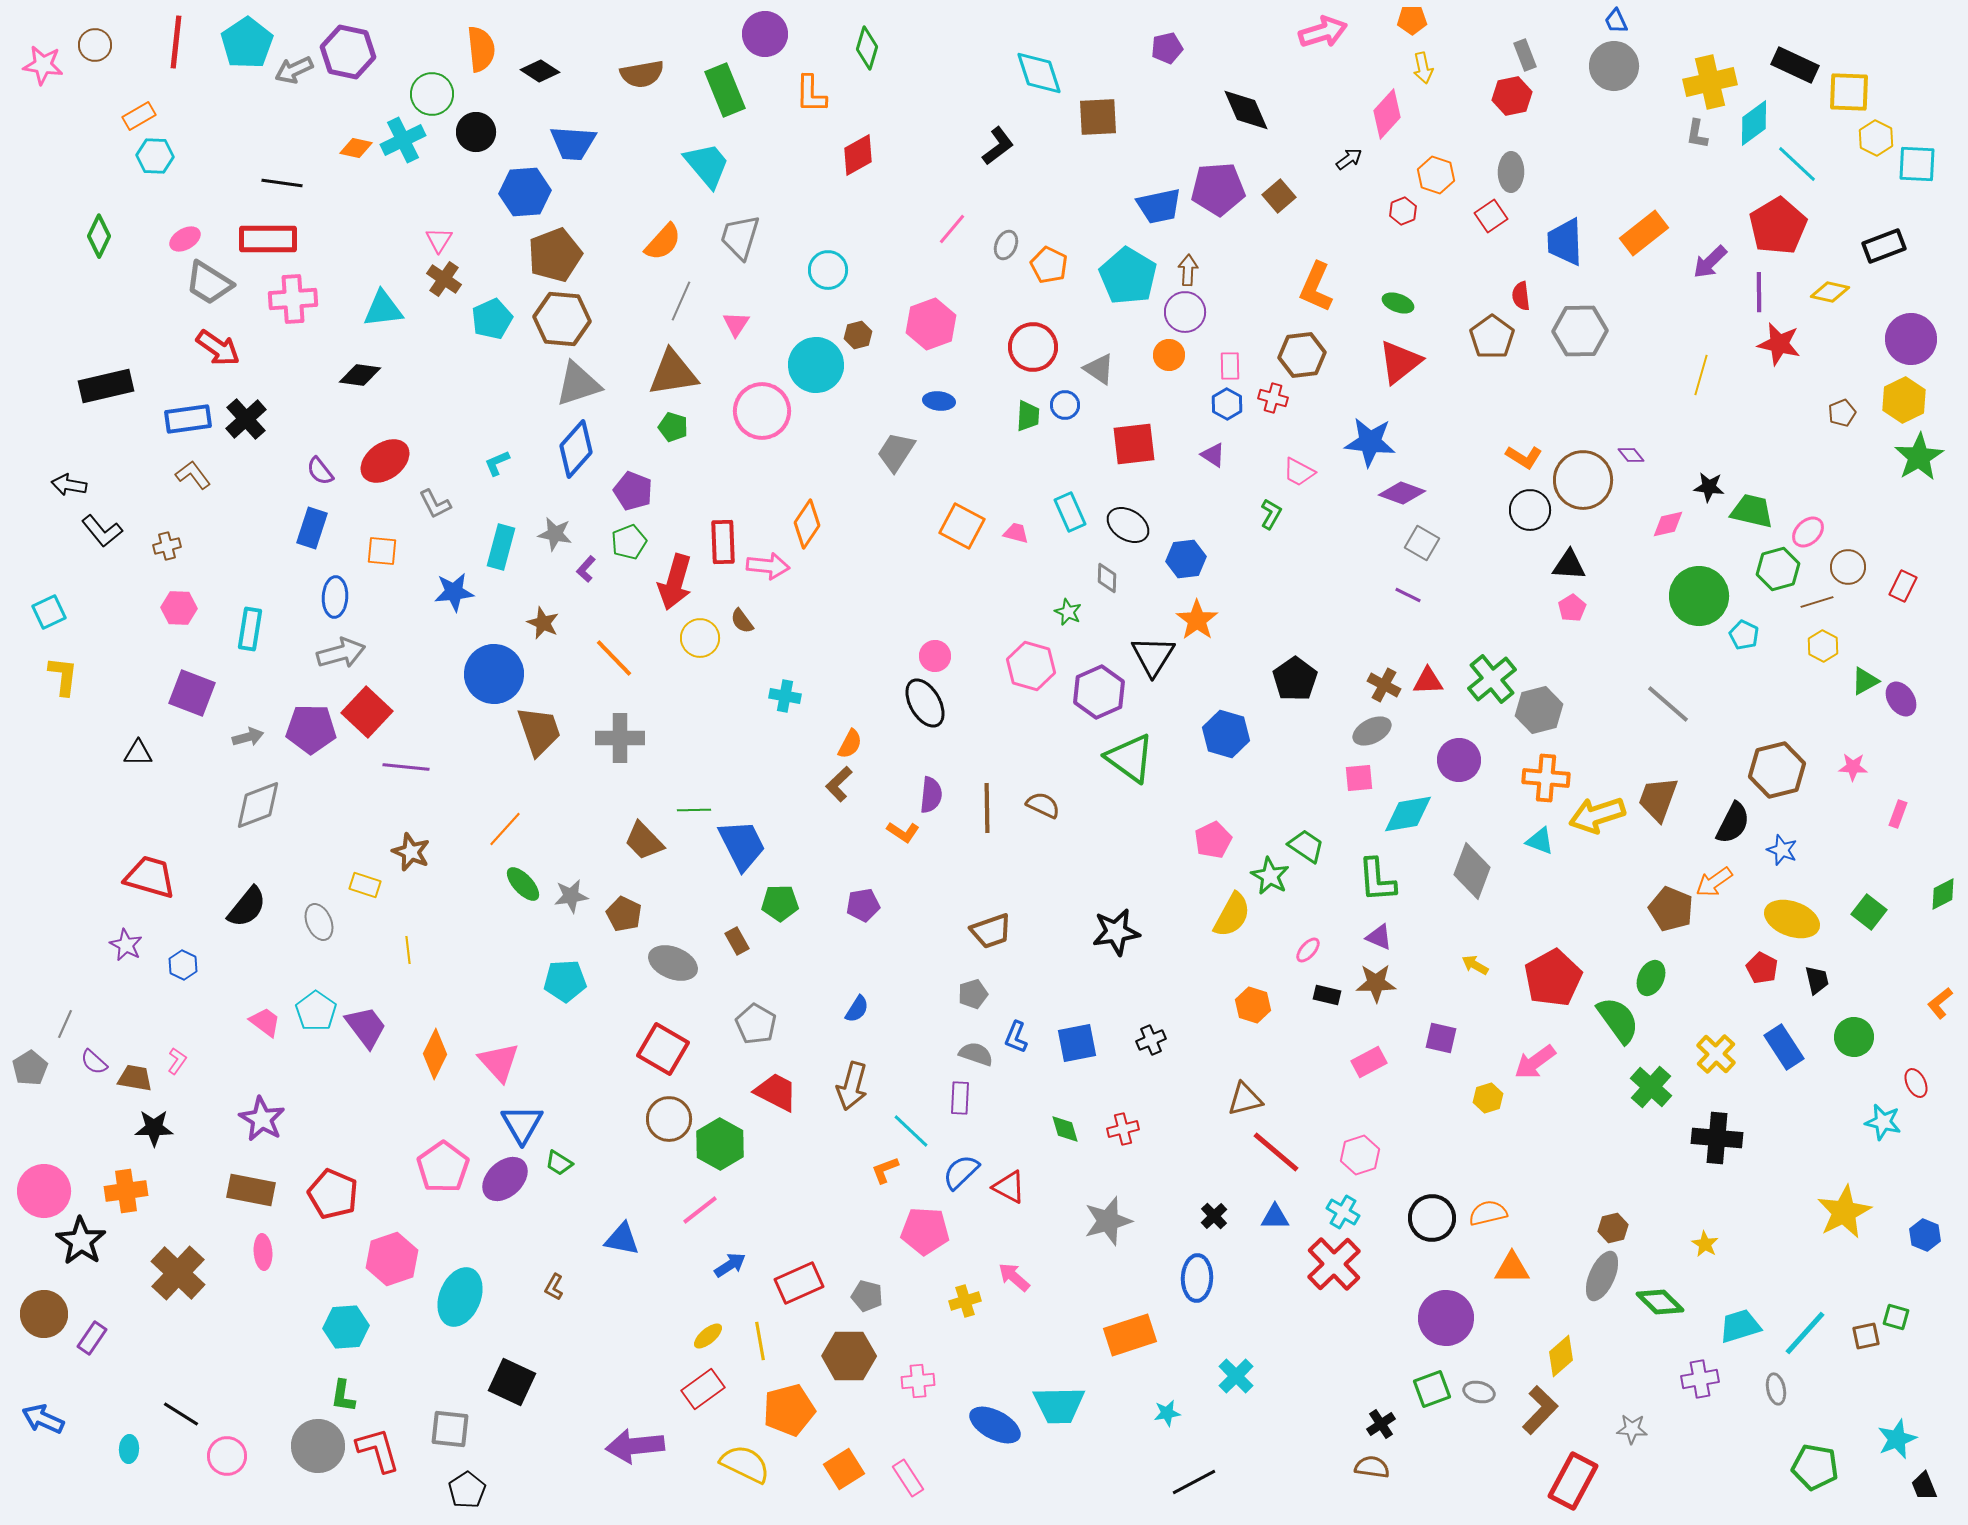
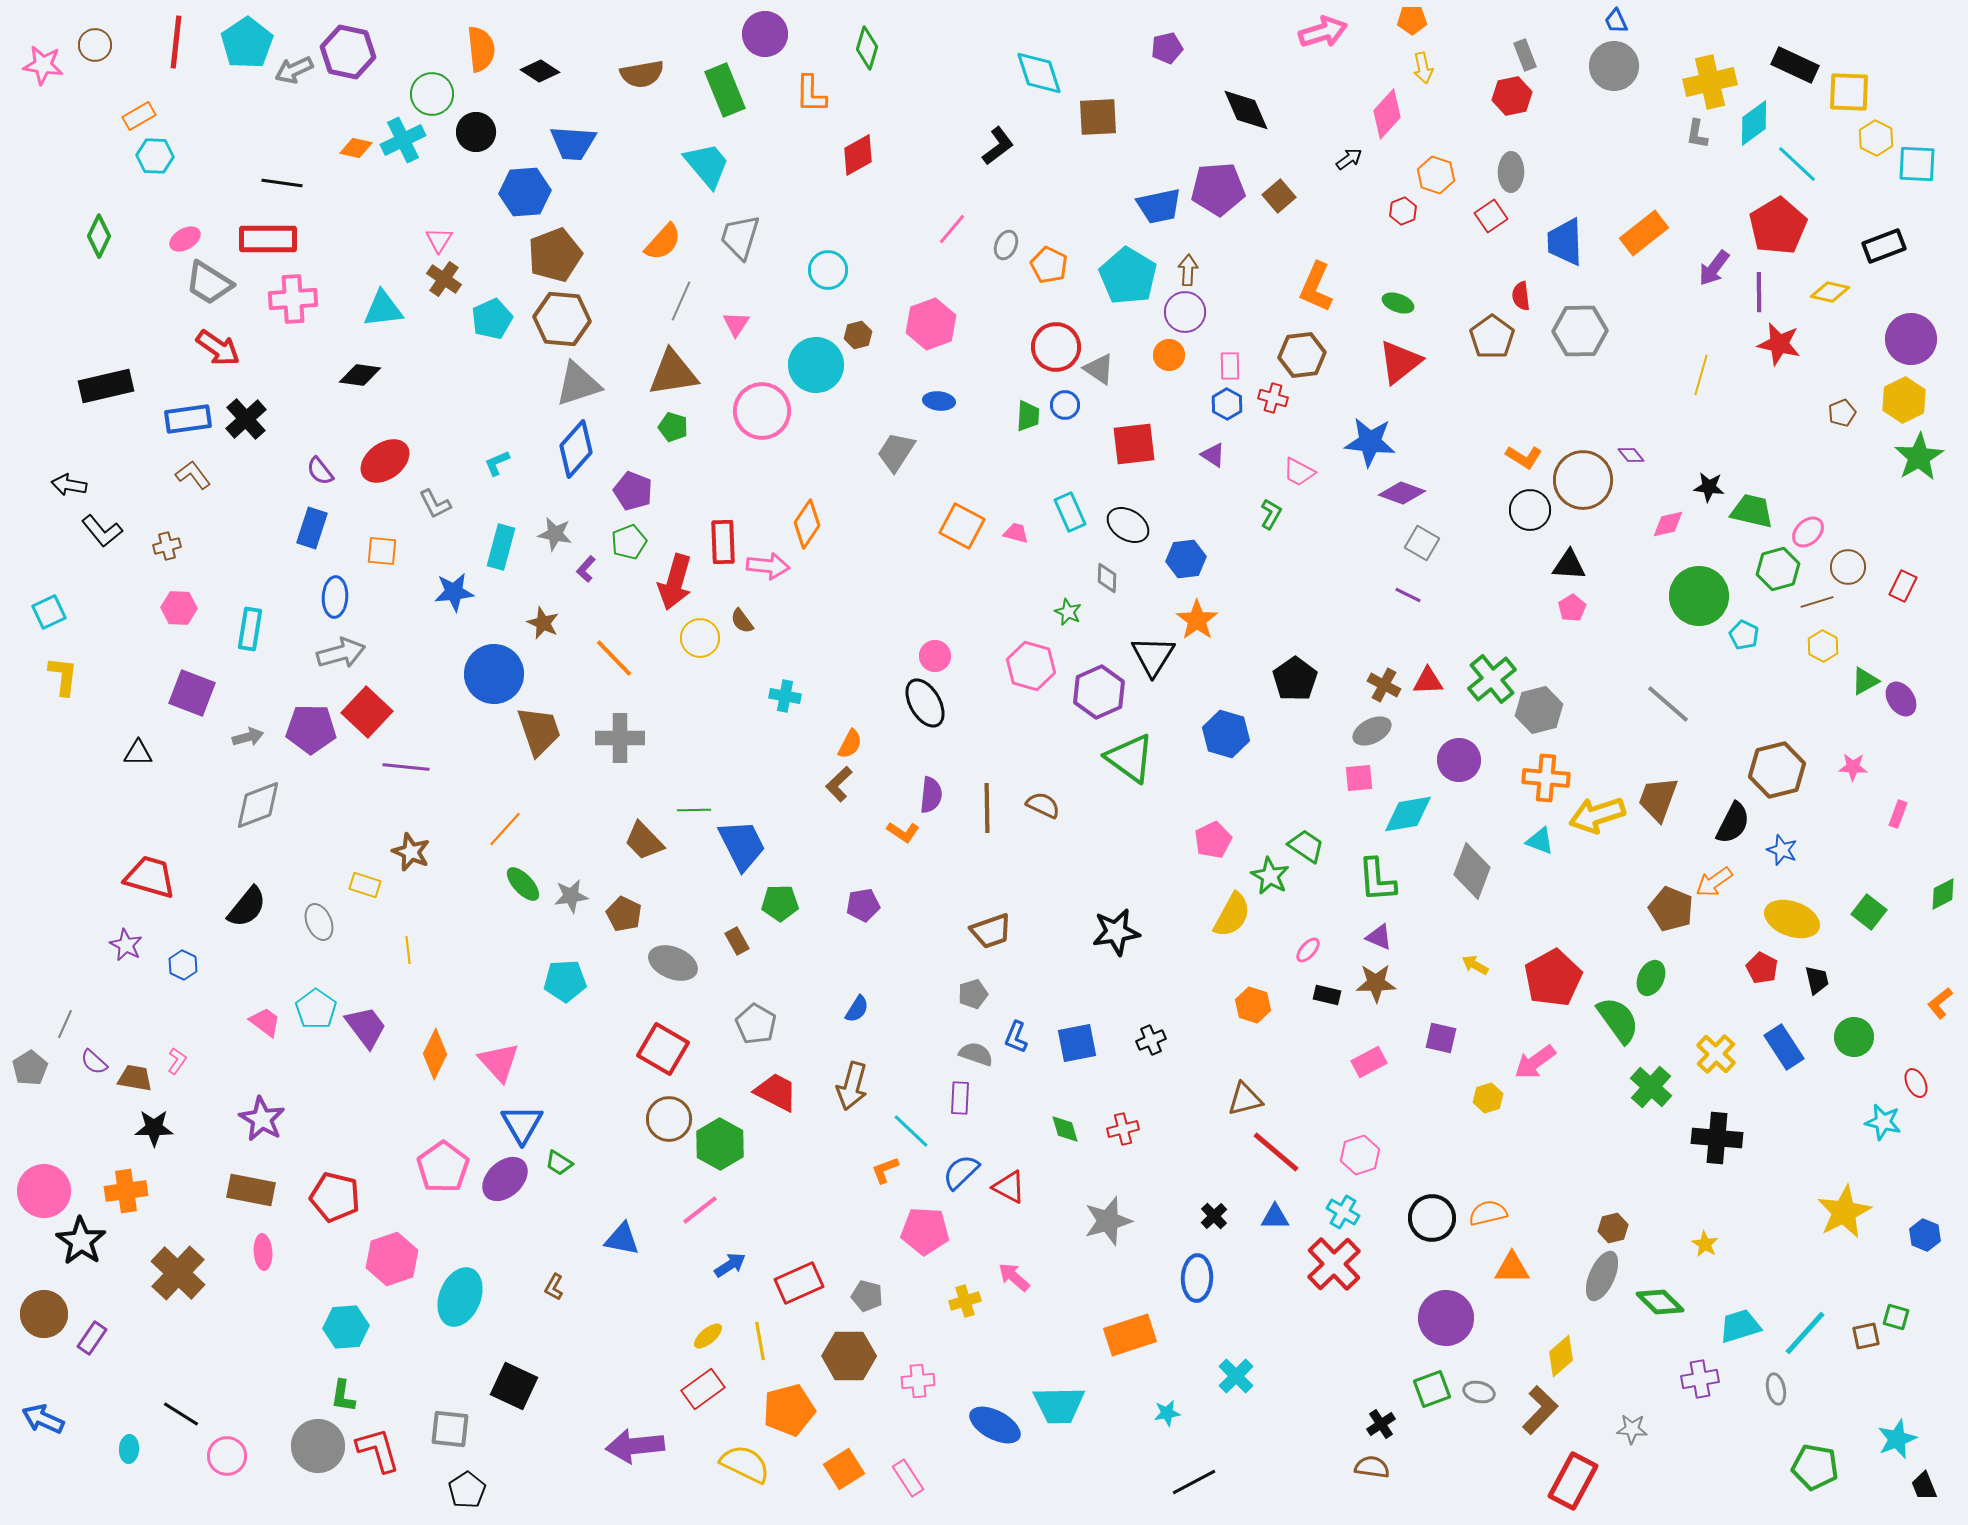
purple arrow at (1710, 262): moved 4 px right, 6 px down; rotated 9 degrees counterclockwise
red circle at (1033, 347): moved 23 px right
cyan pentagon at (316, 1011): moved 2 px up
red pentagon at (333, 1194): moved 2 px right, 3 px down; rotated 9 degrees counterclockwise
black square at (512, 1382): moved 2 px right, 4 px down
